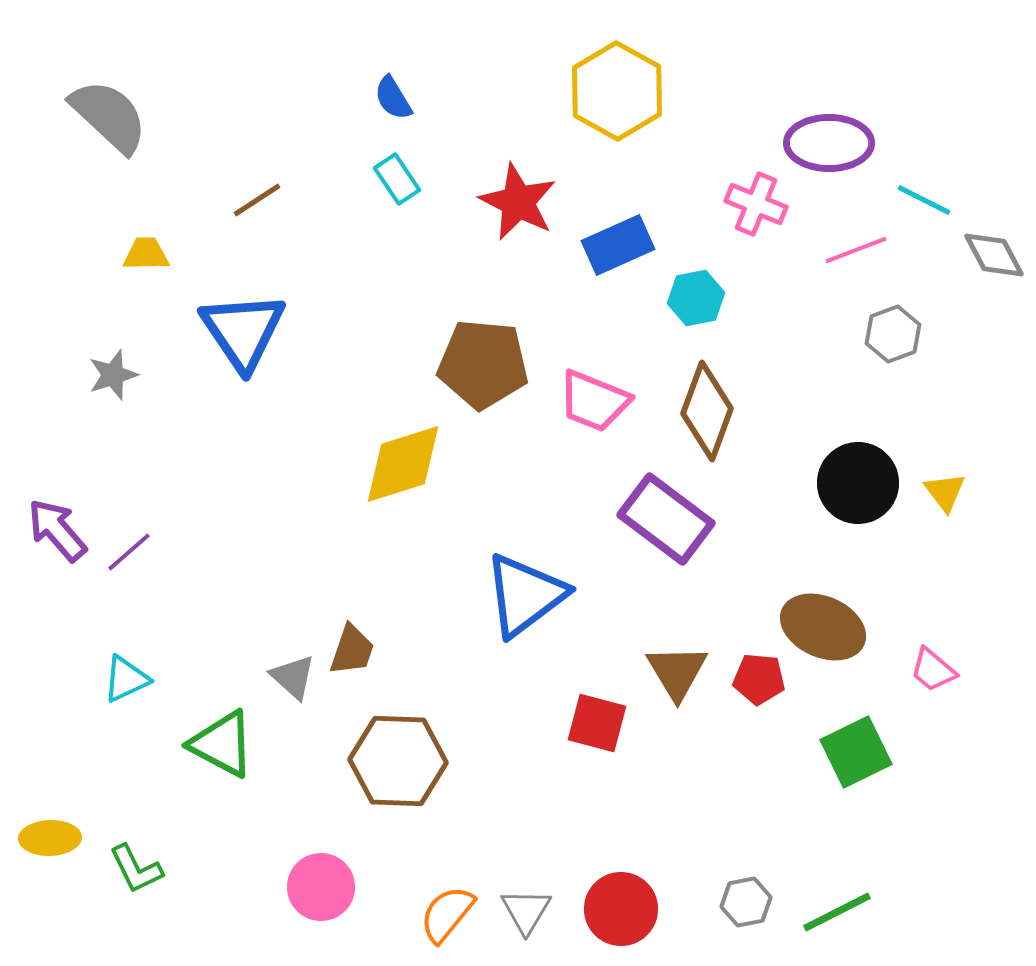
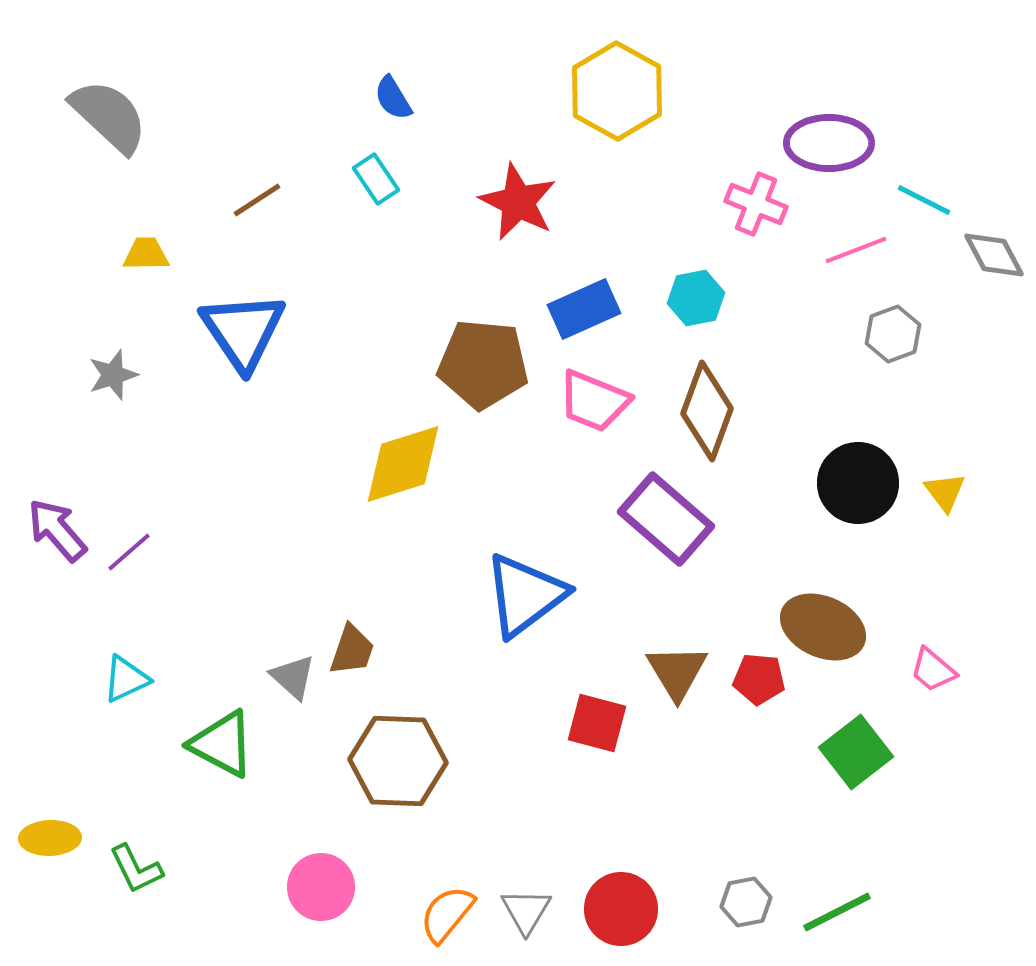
cyan rectangle at (397, 179): moved 21 px left
blue rectangle at (618, 245): moved 34 px left, 64 px down
purple rectangle at (666, 519): rotated 4 degrees clockwise
green square at (856, 752): rotated 12 degrees counterclockwise
